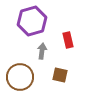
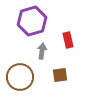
brown square: rotated 21 degrees counterclockwise
